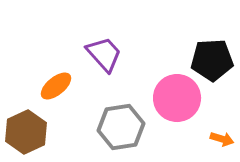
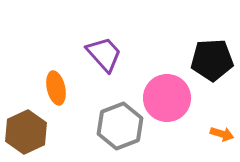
orange ellipse: moved 2 px down; rotated 64 degrees counterclockwise
pink circle: moved 10 px left
gray hexagon: moved 1 px left, 1 px up; rotated 12 degrees counterclockwise
orange arrow: moved 5 px up
